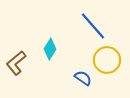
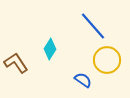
brown L-shape: rotated 95 degrees clockwise
blue semicircle: moved 2 px down
